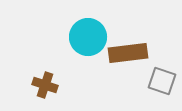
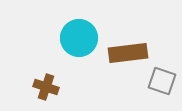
cyan circle: moved 9 px left, 1 px down
brown cross: moved 1 px right, 2 px down
